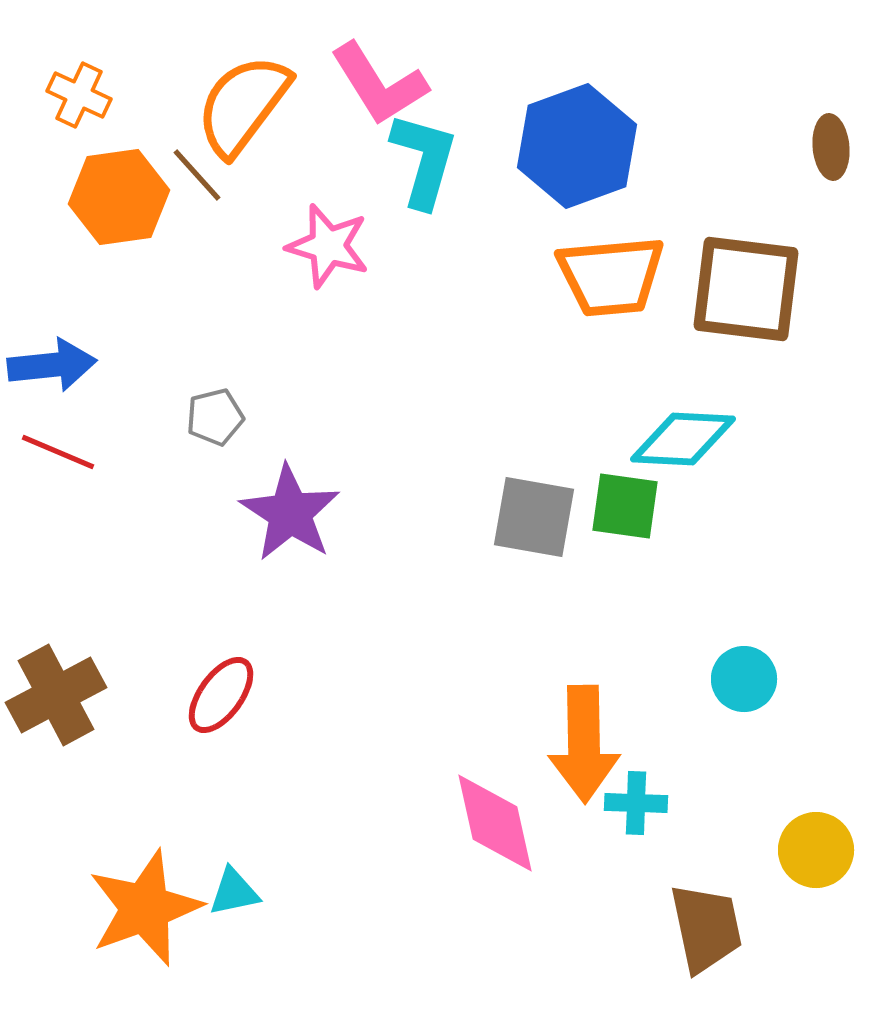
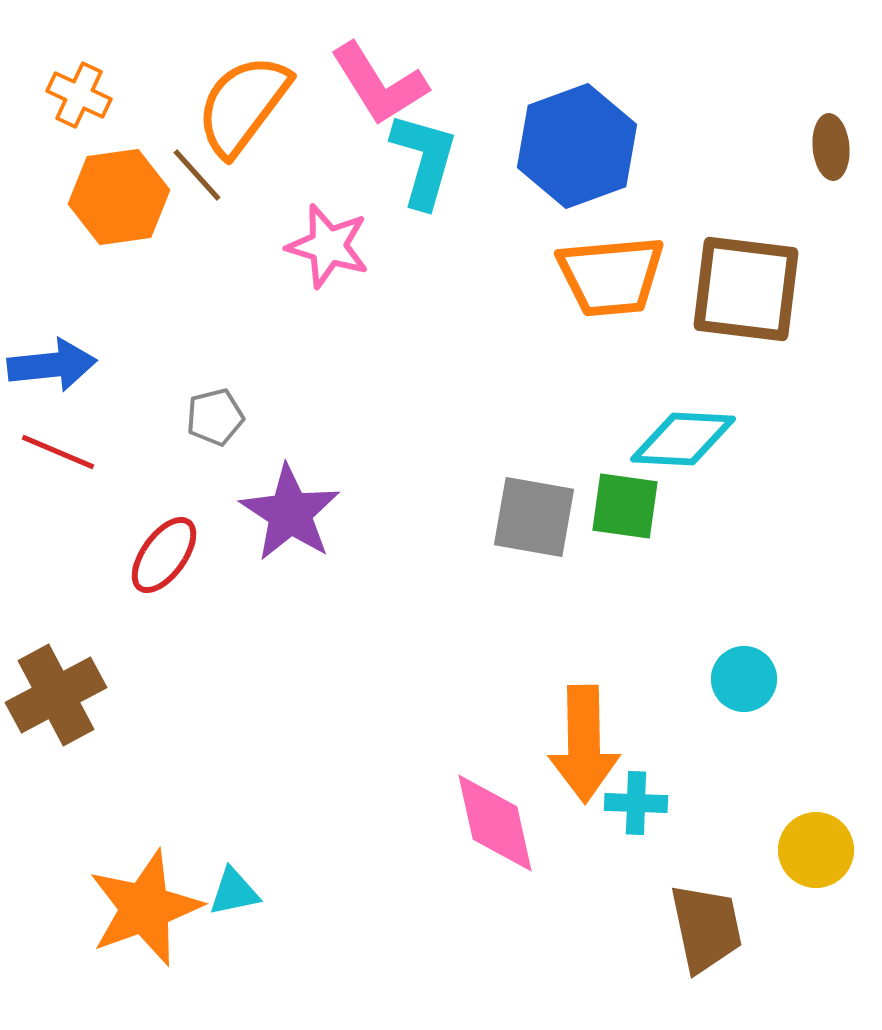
red ellipse: moved 57 px left, 140 px up
